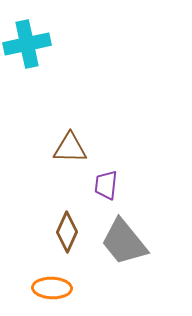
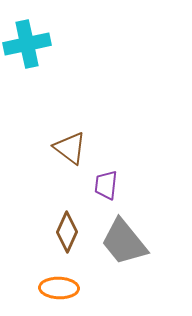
brown triangle: rotated 36 degrees clockwise
orange ellipse: moved 7 px right
